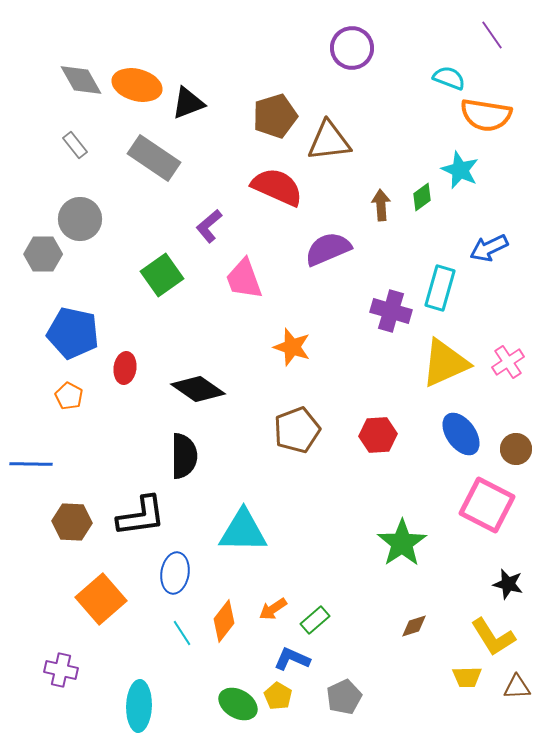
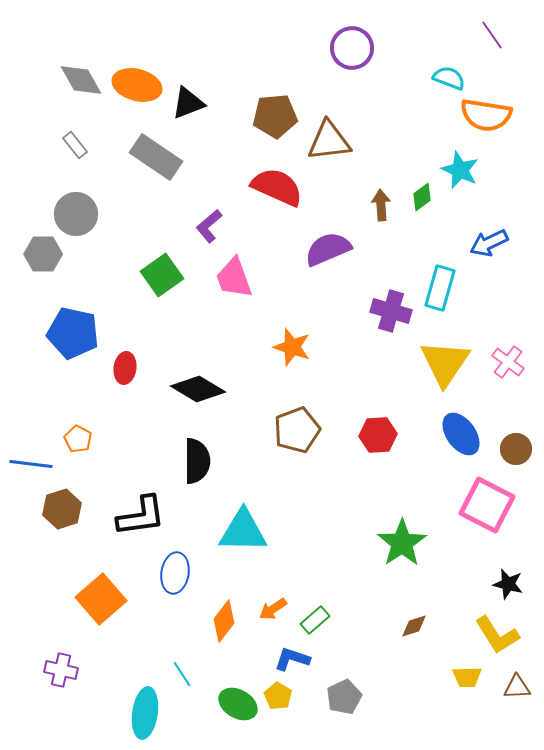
brown pentagon at (275, 116): rotated 12 degrees clockwise
gray rectangle at (154, 158): moved 2 px right, 1 px up
gray circle at (80, 219): moved 4 px left, 5 px up
blue arrow at (489, 248): moved 5 px up
pink trapezoid at (244, 279): moved 10 px left, 1 px up
pink cross at (508, 362): rotated 20 degrees counterclockwise
yellow triangle at (445, 363): rotated 32 degrees counterclockwise
black diamond at (198, 389): rotated 4 degrees counterclockwise
orange pentagon at (69, 396): moved 9 px right, 43 px down
black semicircle at (184, 456): moved 13 px right, 5 px down
blue line at (31, 464): rotated 6 degrees clockwise
brown hexagon at (72, 522): moved 10 px left, 13 px up; rotated 21 degrees counterclockwise
cyan line at (182, 633): moved 41 px down
yellow L-shape at (493, 637): moved 4 px right, 2 px up
blue L-shape at (292, 659): rotated 6 degrees counterclockwise
cyan ellipse at (139, 706): moved 6 px right, 7 px down; rotated 6 degrees clockwise
